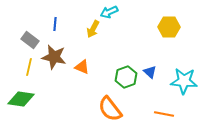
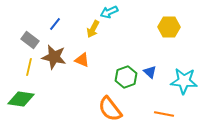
blue line: rotated 32 degrees clockwise
orange triangle: moved 7 px up
